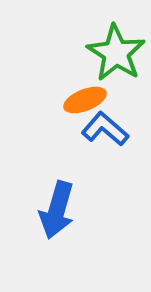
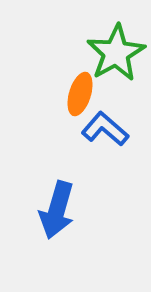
green star: rotated 10 degrees clockwise
orange ellipse: moved 5 px left, 6 px up; rotated 51 degrees counterclockwise
